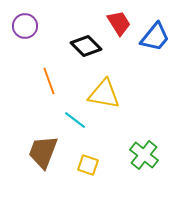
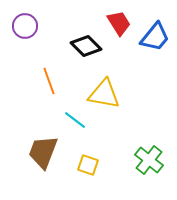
green cross: moved 5 px right, 5 px down
